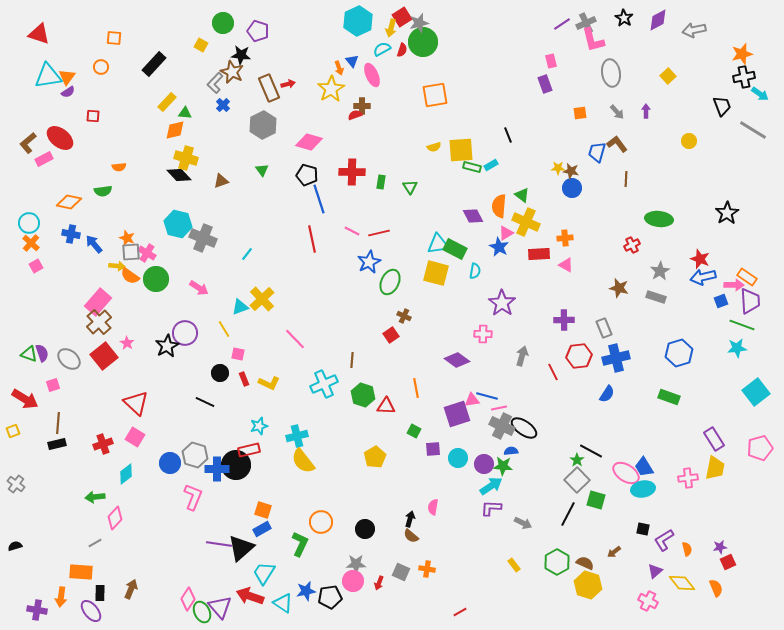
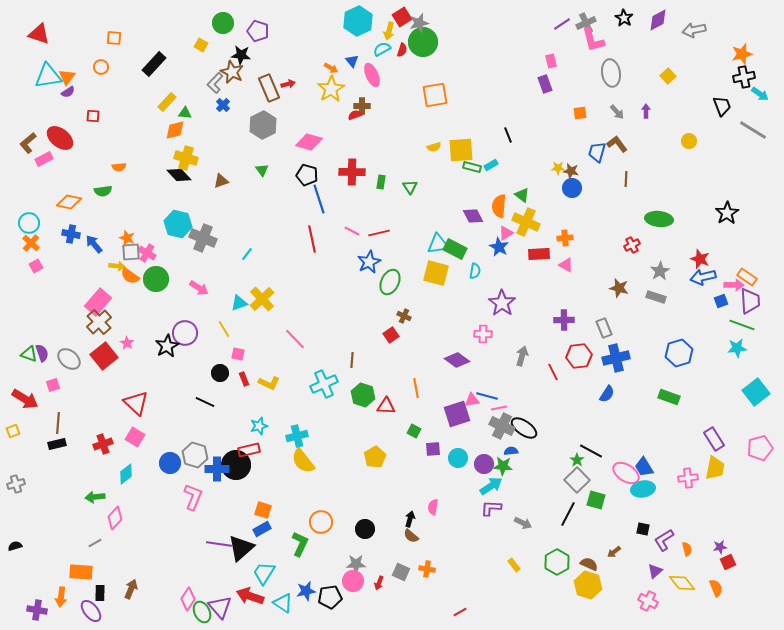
yellow arrow at (391, 28): moved 2 px left, 3 px down
orange arrow at (339, 68): moved 8 px left; rotated 40 degrees counterclockwise
cyan triangle at (240, 307): moved 1 px left, 4 px up
gray cross at (16, 484): rotated 36 degrees clockwise
brown semicircle at (585, 563): moved 4 px right, 1 px down
